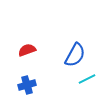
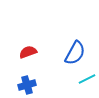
red semicircle: moved 1 px right, 2 px down
blue semicircle: moved 2 px up
